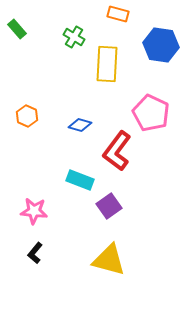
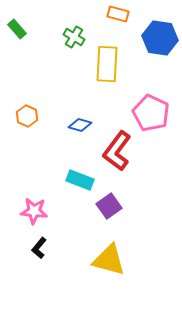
blue hexagon: moved 1 px left, 7 px up
black L-shape: moved 4 px right, 5 px up
